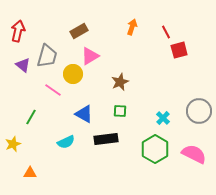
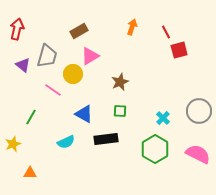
red arrow: moved 1 px left, 2 px up
pink semicircle: moved 4 px right
